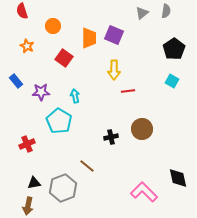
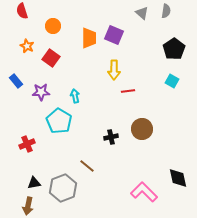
gray triangle: rotated 40 degrees counterclockwise
red square: moved 13 px left
